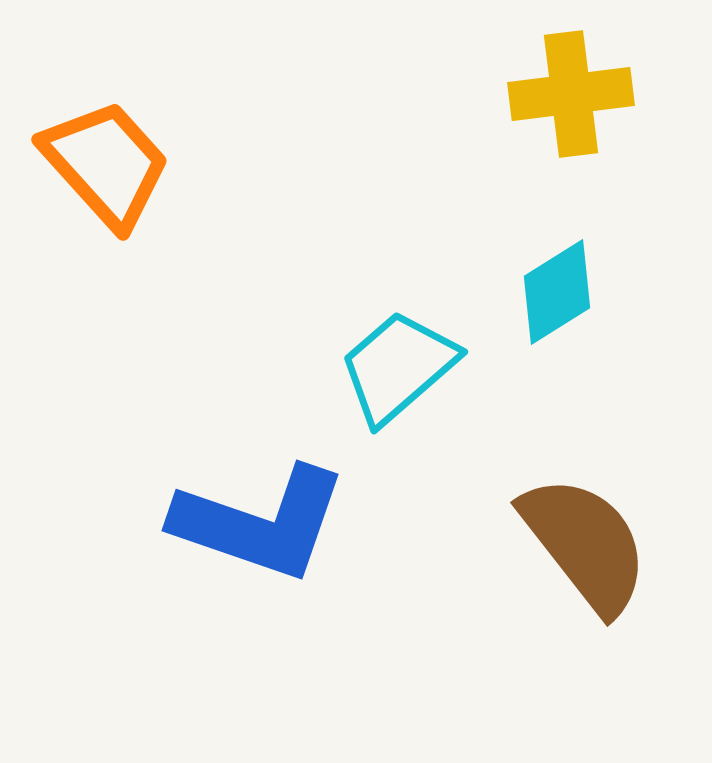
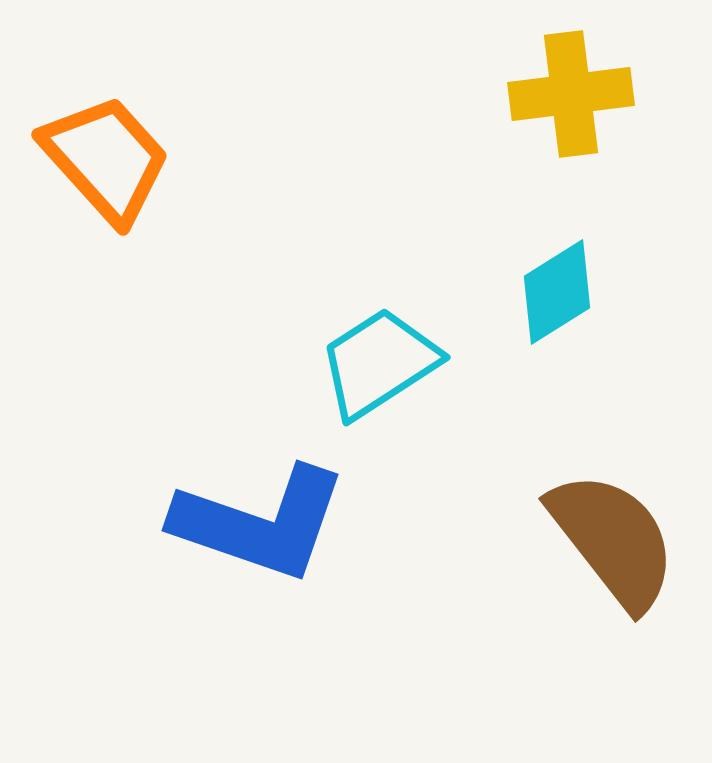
orange trapezoid: moved 5 px up
cyan trapezoid: moved 19 px left, 4 px up; rotated 8 degrees clockwise
brown semicircle: moved 28 px right, 4 px up
